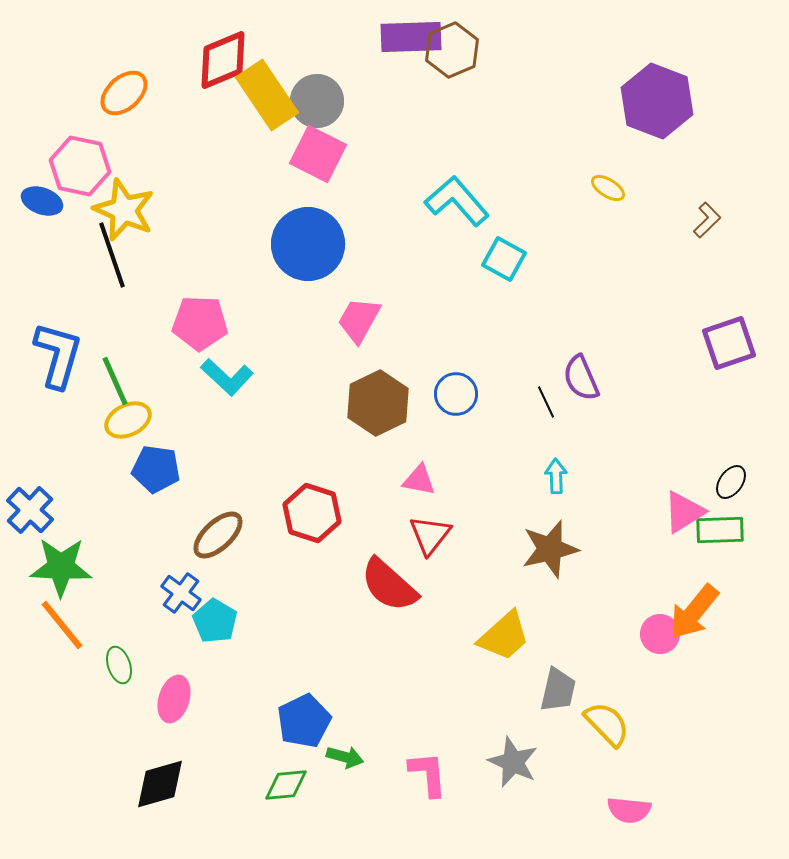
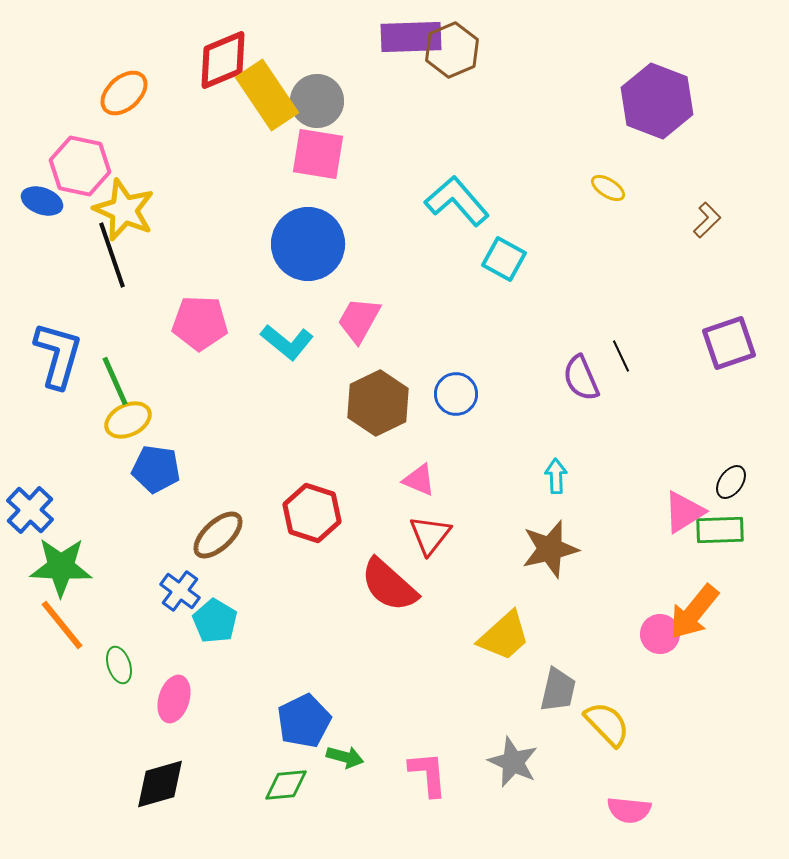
pink square at (318, 154): rotated 18 degrees counterclockwise
cyan L-shape at (227, 377): moved 60 px right, 35 px up; rotated 4 degrees counterclockwise
black line at (546, 402): moved 75 px right, 46 px up
pink triangle at (419, 480): rotated 12 degrees clockwise
blue cross at (181, 593): moved 1 px left, 2 px up
